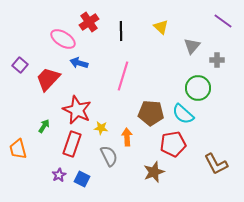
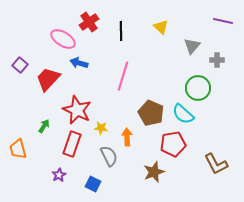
purple line: rotated 24 degrees counterclockwise
brown pentagon: rotated 20 degrees clockwise
blue square: moved 11 px right, 5 px down
